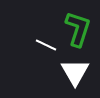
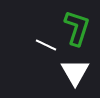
green L-shape: moved 1 px left, 1 px up
